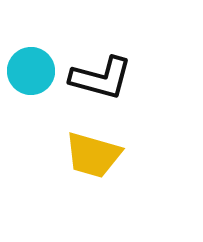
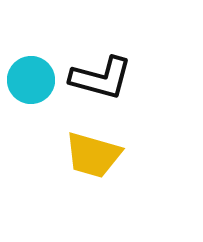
cyan circle: moved 9 px down
